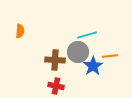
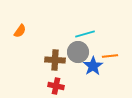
orange semicircle: rotated 32 degrees clockwise
cyan line: moved 2 px left, 1 px up
